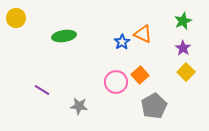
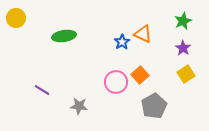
yellow square: moved 2 px down; rotated 12 degrees clockwise
